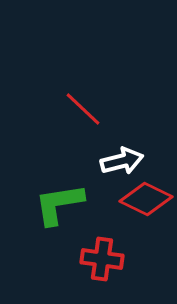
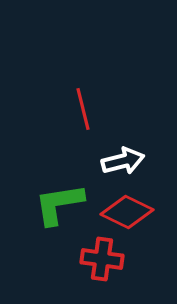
red line: rotated 33 degrees clockwise
white arrow: moved 1 px right
red diamond: moved 19 px left, 13 px down
